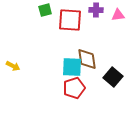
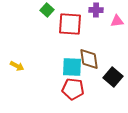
green square: moved 2 px right; rotated 32 degrees counterclockwise
pink triangle: moved 1 px left, 6 px down
red square: moved 4 px down
brown diamond: moved 2 px right
yellow arrow: moved 4 px right
red pentagon: moved 1 px left, 1 px down; rotated 25 degrees clockwise
